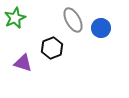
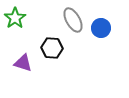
green star: rotated 10 degrees counterclockwise
black hexagon: rotated 25 degrees clockwise
